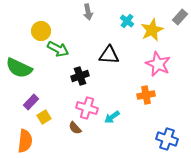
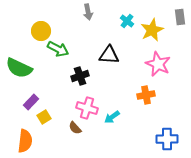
gray rectangle: rotated 49 degrees counterclockwise
blue cross: rotated 20 degrees counterclockwise
